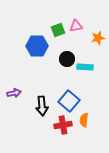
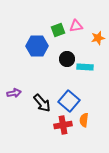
black arrow: moved 3 px up; rotated 36 degrees counterclockwise
